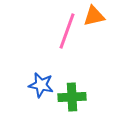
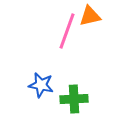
orange triangle: moved 4 px left
green cross: moved 2 px right, 2 px down
